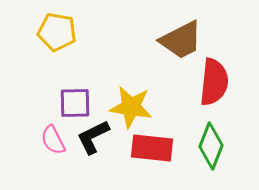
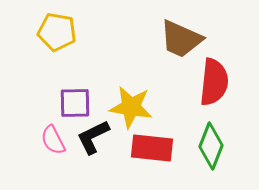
brown trapezoid: moved 1 px up; rotated 51 degrees clockwise
